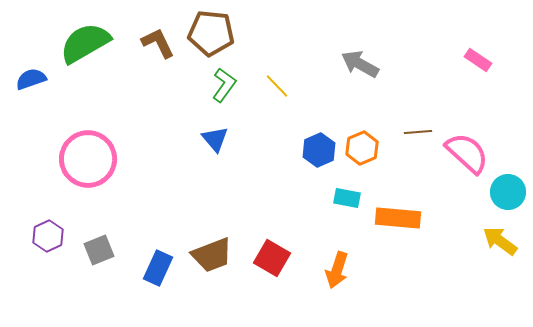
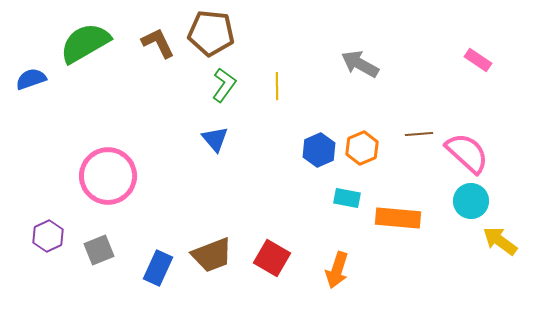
yellow line: rotated 44 degrees clockwise
brown line: moved 1 px right, 2 px down
pink circle: moved 20 px right, 17 px down
cyan circle: moved 37 px left, 9 px down
